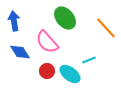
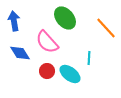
blue diamond: moved 1 px down
cyan line: moved 2 px up; rotated 64 degrees counterclockwise
